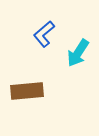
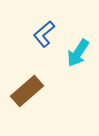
brown rectangle: rotated 36 degrees counterclockwise
